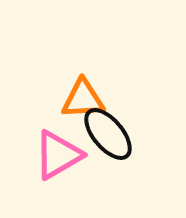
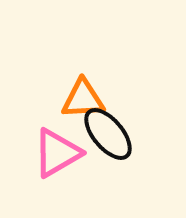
pink triangle: moved 1 px left, 2 px up
